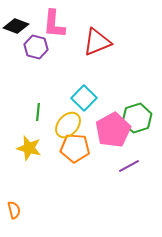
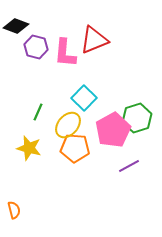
pink L-shape: moved 11 px right, 29 px down
red triangle: moved 3 px left, 2 px up
green line: rotated 18 degrees clockwise
